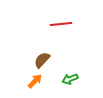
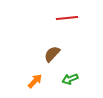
red line: moved 6 px right, 6 px up
brown semicircle: moved 10 px right, 6 px up
